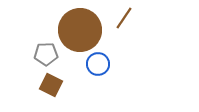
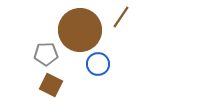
brown line: moved 3 px left, 1 px up
